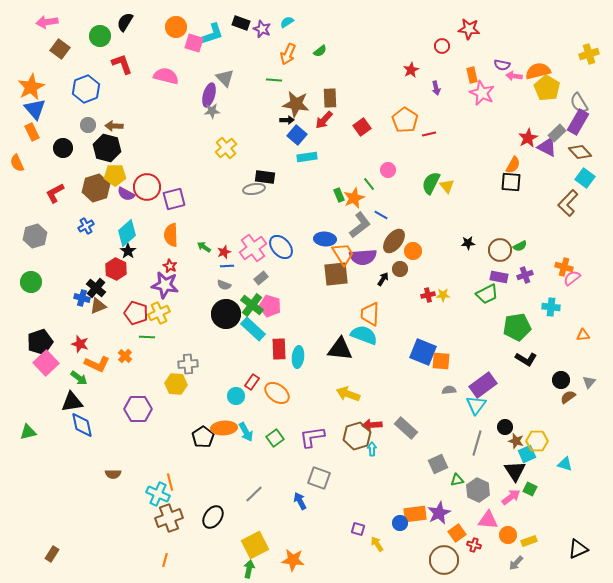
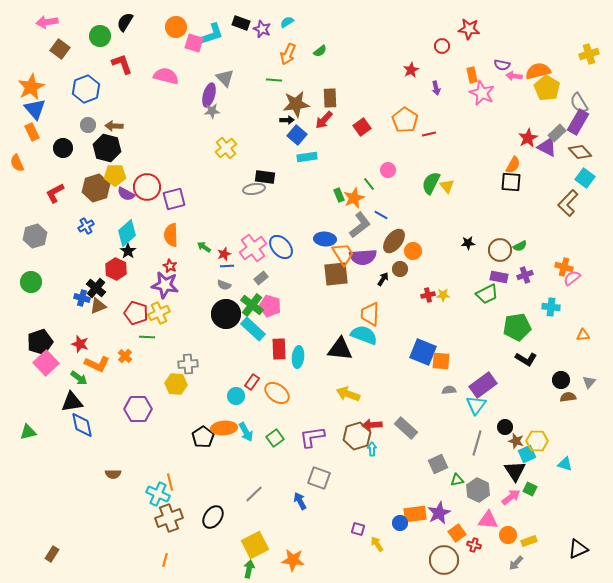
brown star at (296, 104): rotated 16 degrees counterclockwise
red star at (224, 252): moved 2 px down
brown semicircle at (568, 397): rotated 28 degrees clockwise
